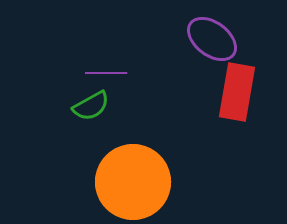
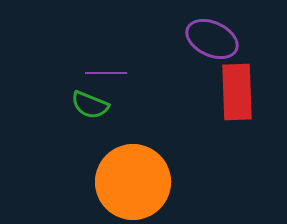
purple ellipse: rotated 12 degrees counterclockwise
red rectangle: rotated 12 degrees counterclockwise
green semicircle: moved 1 px left, 1 px up; rotated 51 degrees clockwise
